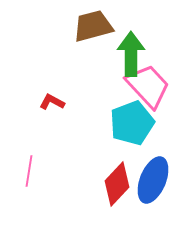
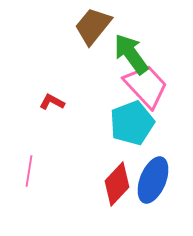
brown trapezoid: rotated 36 degrees counterclockwise
green arrow: rotated 36 degrees counterclockwise
pink trapezoid: moved 2 px left
